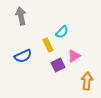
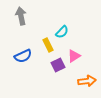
orange arrow: rotated 78 degrees clockwise
